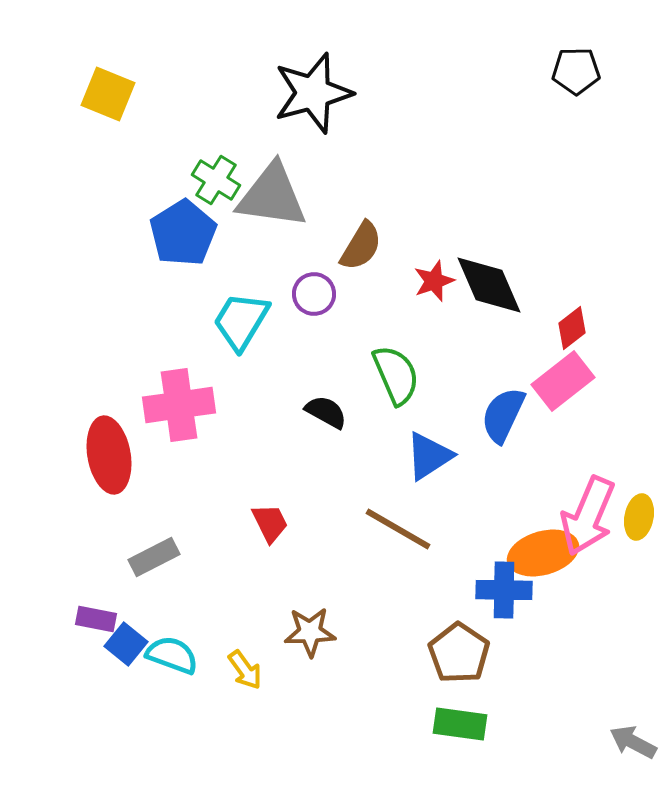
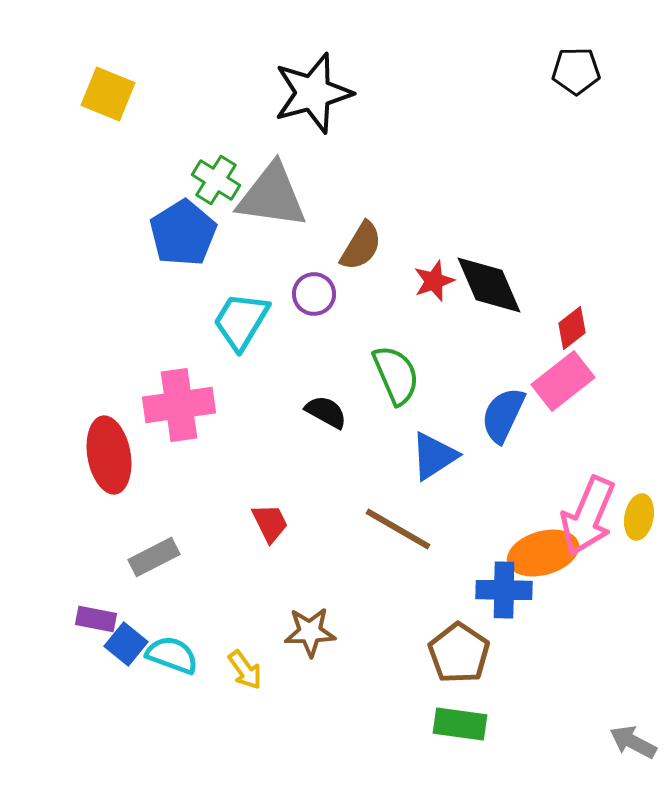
blue triangle: moved 5 px right
